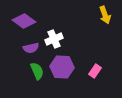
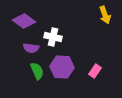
white cross: moved 1 px left, 2 px up; rotated 36 degrees clockwise
purple semicircle: rotated 21 degrees clockwise
